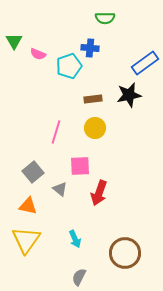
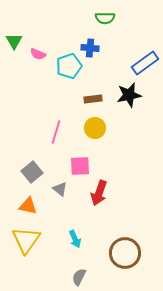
gray square: moved 1 px left
